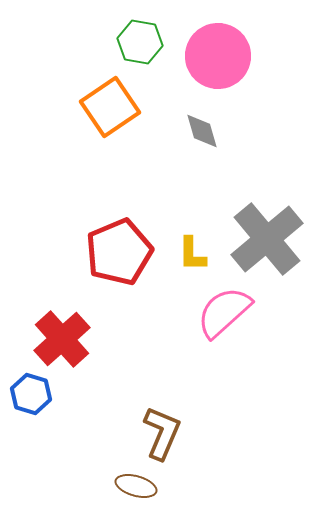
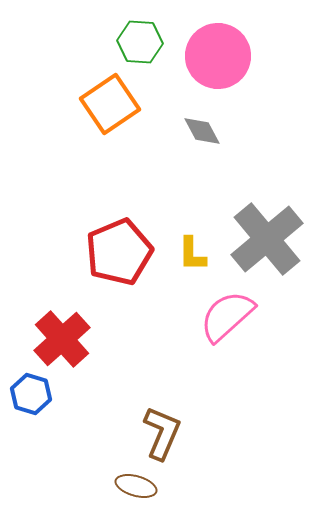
green hexagon: rotated 6 degrees counterclockwise
orange square: moved 3 px up
gray diamond: rotated 12 degrees counterclockwise
pink semicircle: moved 3 px right, 4 px down
